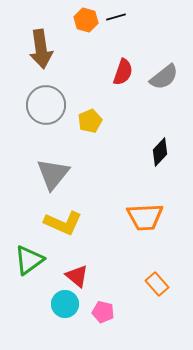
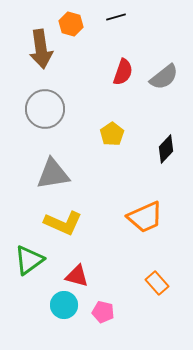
orange hexagon: moved 15 px left, 4 px down
gray circle: moved 1 px left, 4 px down
yellow pentagon: moved 22 px right, 13 px down; rotated 10 degrees counterclockwise
black diamond: moved 6 px right, 3 px up
gray triangle: rotated 42 degrees clockwise
orange trapezoid: rotated 21 degrees counterclockwise
red triangle: rotated 25 degrees counterclockwise
orange rectangle: moved 1 px up
cyan circle: moved 1 px left, 1 px down
